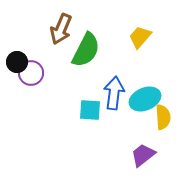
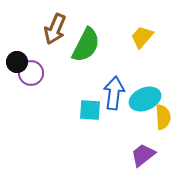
brown arrow: moved 6 px left
yellow trapezoid: moved 2 px right
green semicircle: moved 5 px up
